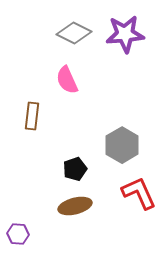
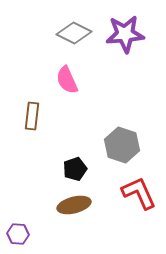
gray hexagon: rotated 12 degrees counterclockwise
brown ellipse: moved 1 px left, 1 px up
